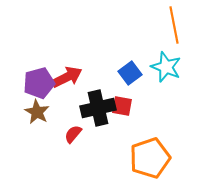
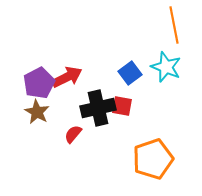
purple pentagon: rotated 12 degrees counterclockwise
orange pentagon: moved 3 px right, 1 px down
